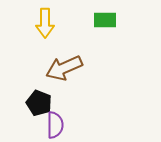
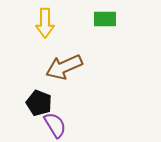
green rectangle: moved 1 px up
brown arrow: moved 1 px up
purple semicircle: rotated 32 degrees counterclockwise
